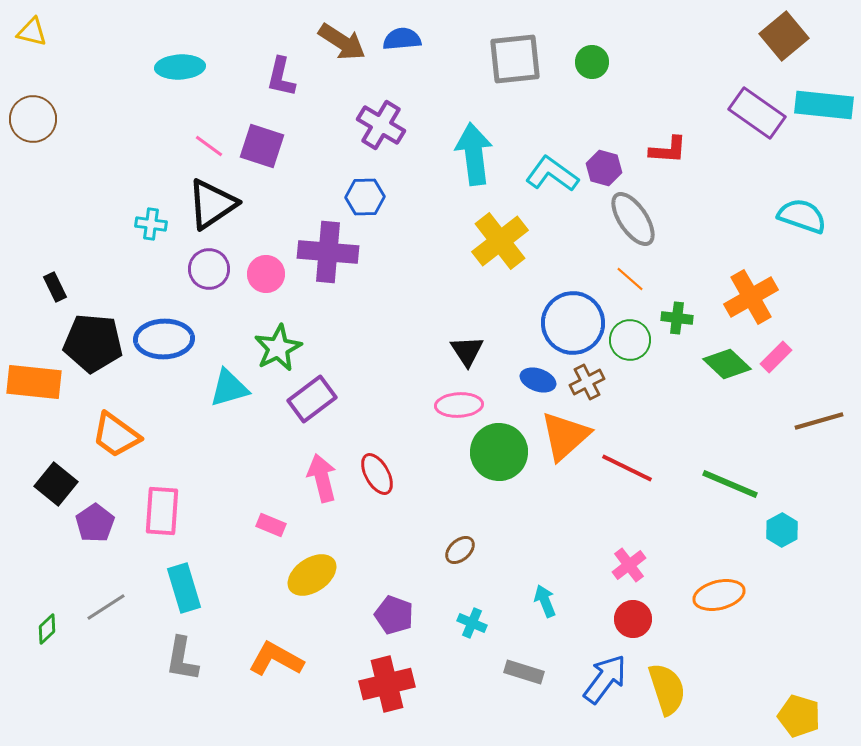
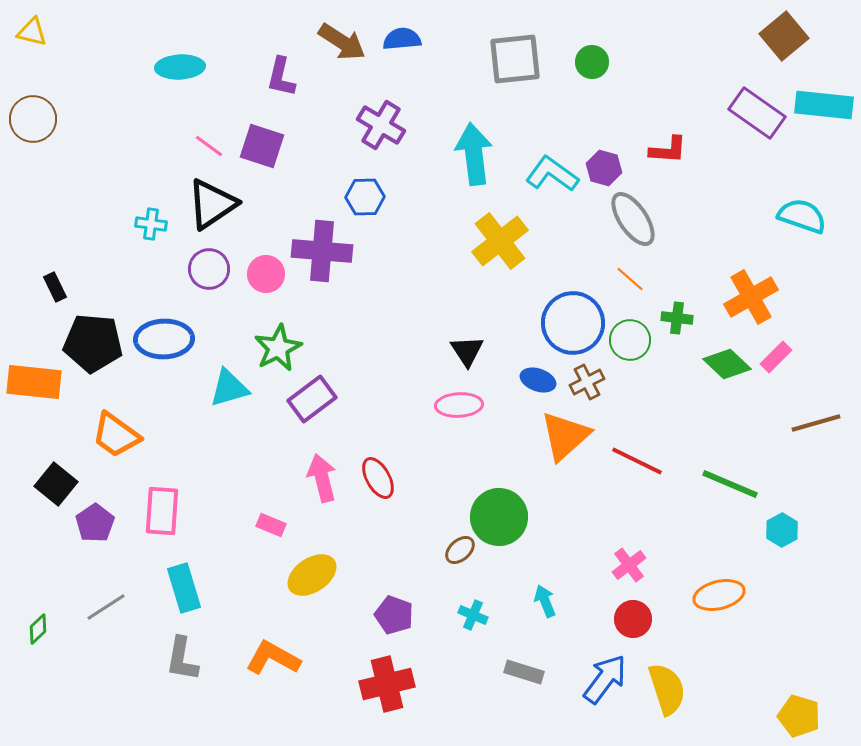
purple cross at (328, 252): moved 6 px left, 1 px up
brown line at (819, 421): moved 3 px left, 2 px down
green circle at (499, 452): moved 65 px down
red line at (627, 468): moved 10 px right, 7 px up
red ellipse at (377, 474): moved 1 px right, 4 px down
cyan cross at (472, 623): moved 1 px right, 8 px up
green diamond at (47, 629): moved 9 px left
orange L-shape at (276, 659): moved 3 px left, 1 px up
